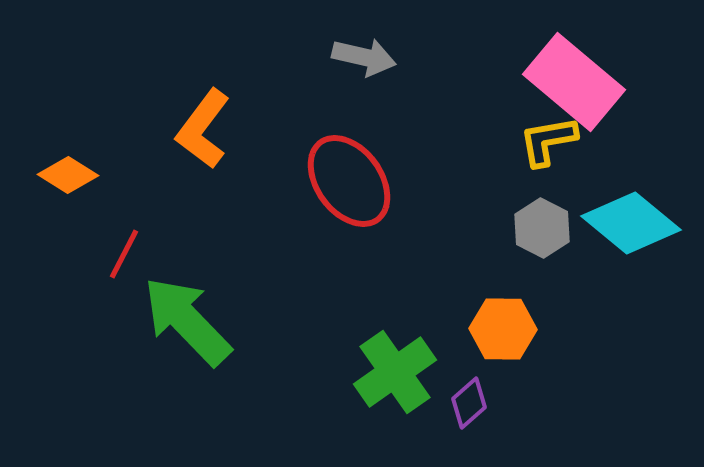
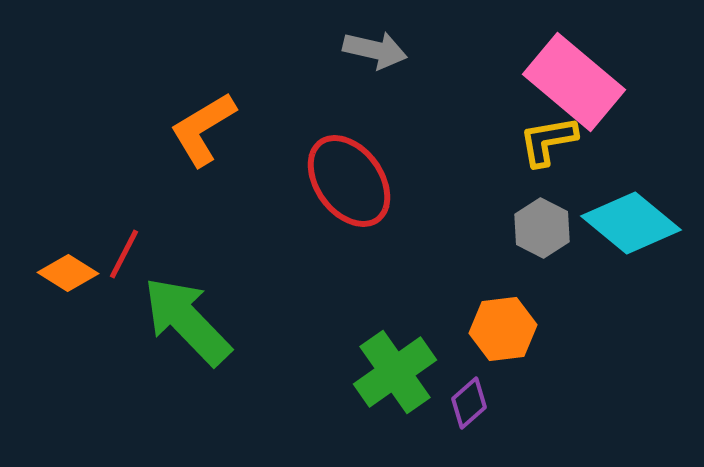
gray arrow: moved 11 px right, 7 px up
orange L-shape: rotated 22 degrees clockwise
orange diamond: moved 98 px down
orange hexagon: rotated 8 degrees counterclockwise
